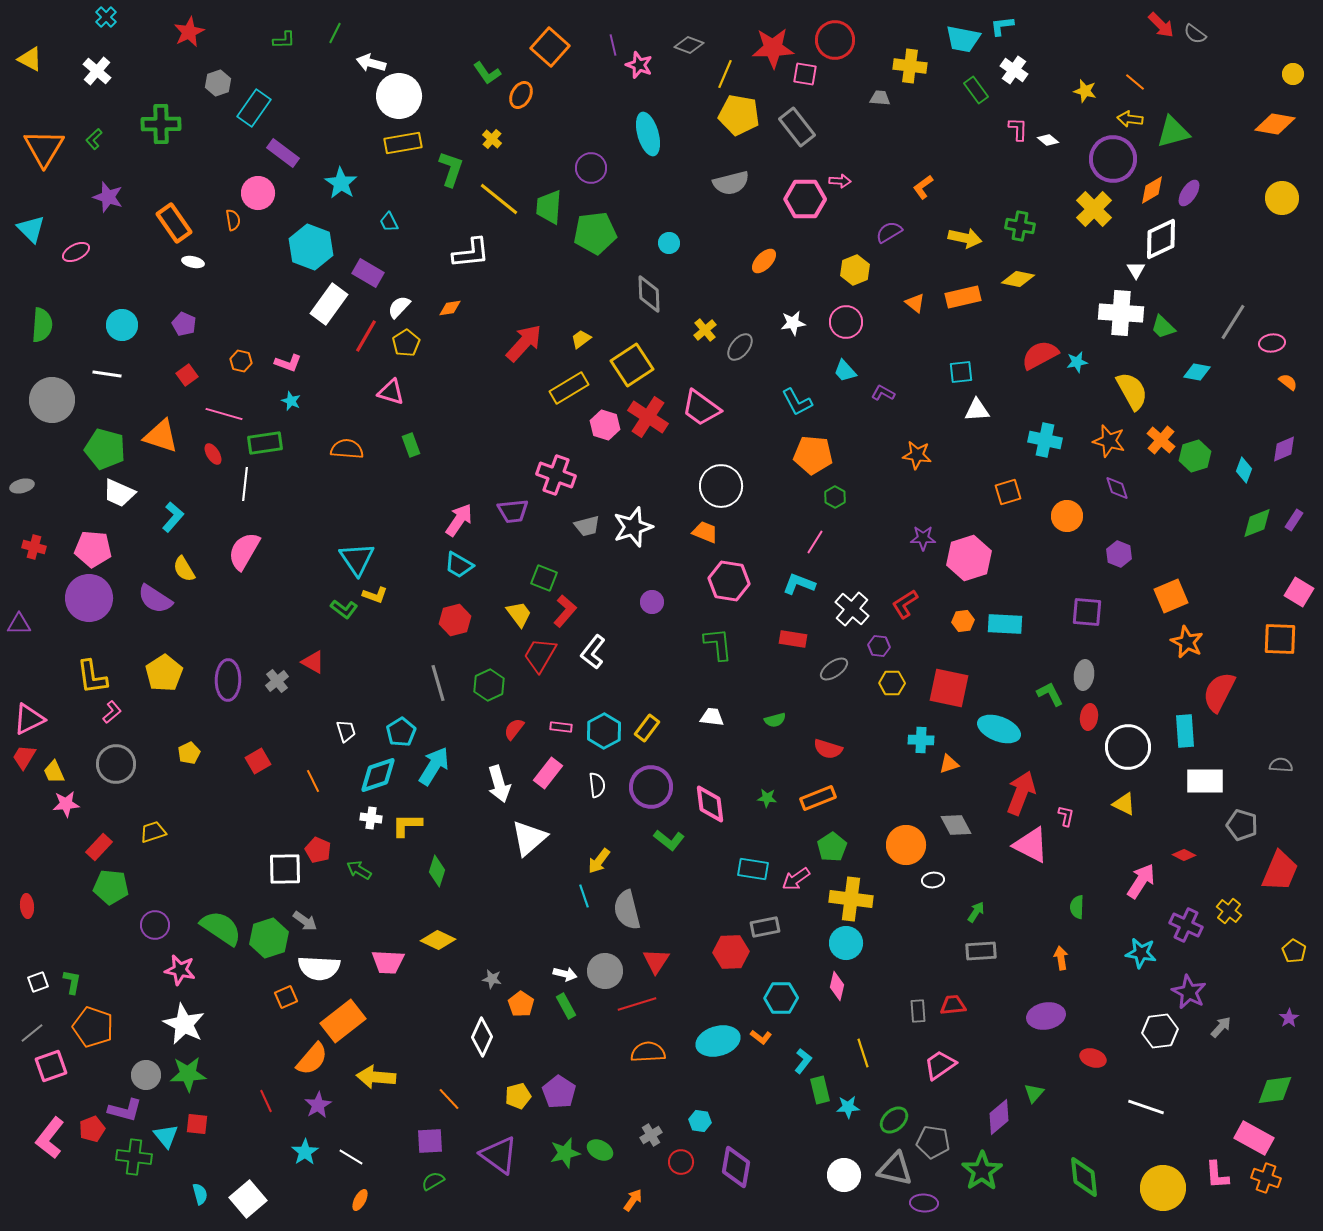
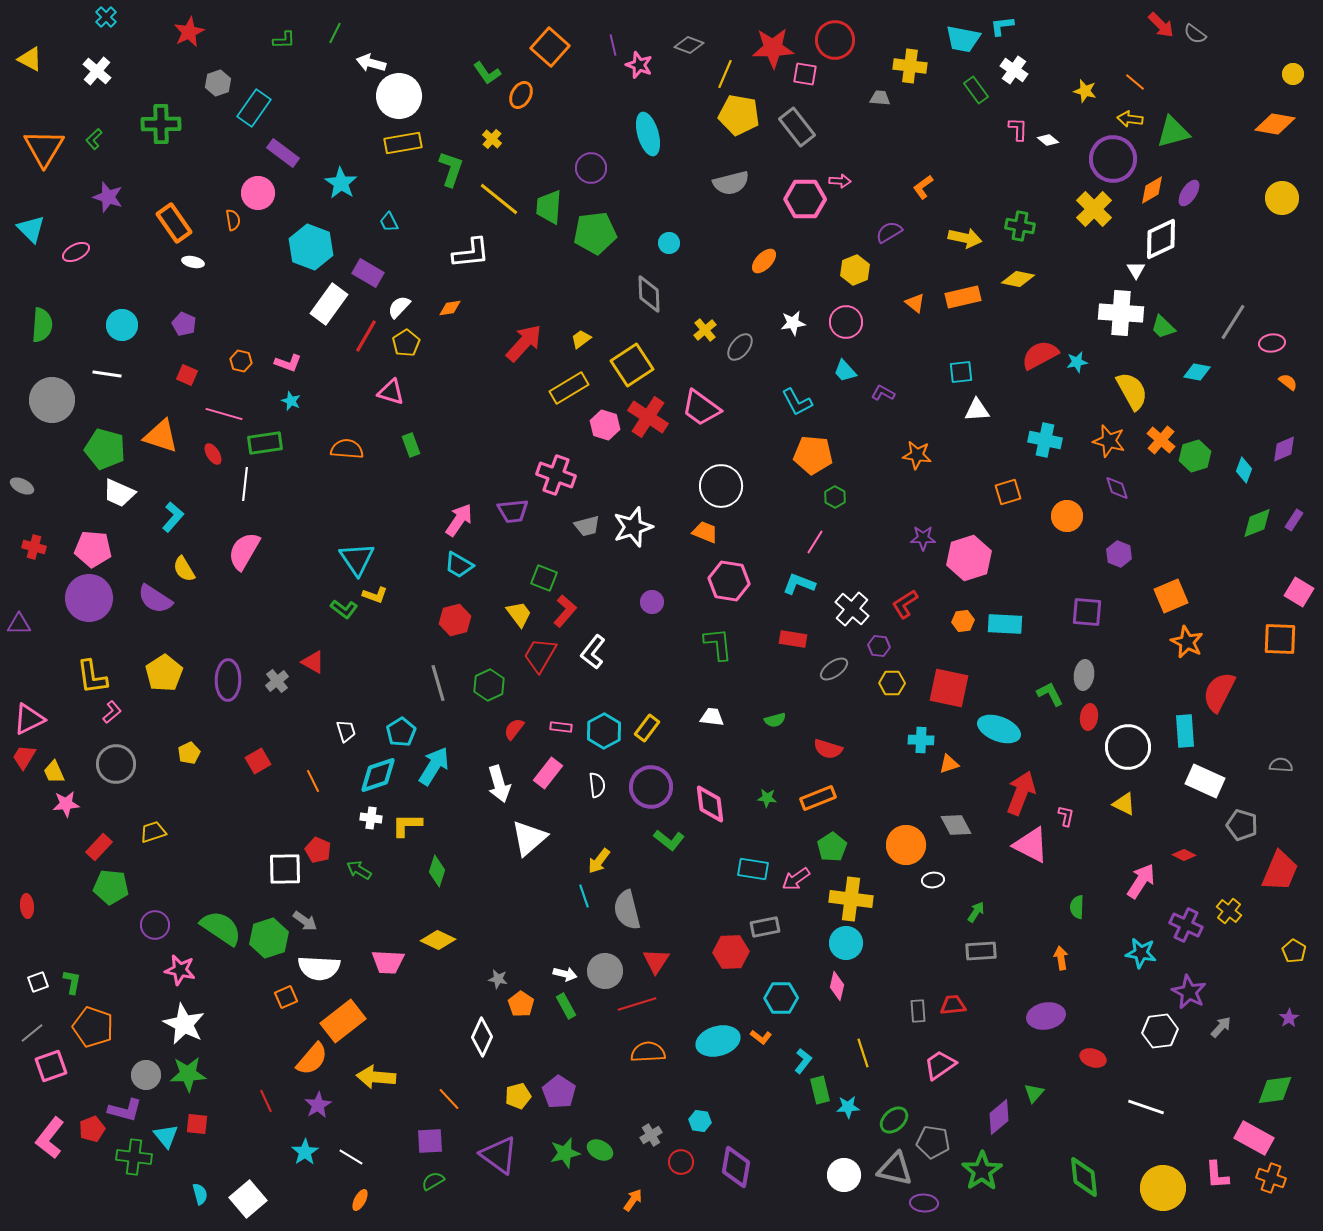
red square at (187, 375): rotated 30 degrees counterclockwise
gray ellipse at (22, 486): rotated 40 degrees clockwise
white rectangle at (1205, 781): rotated 24 degrees clockwise
gray star at (492, 979): moved 6 px right
orange cross at (1266, 1178): moved 5 px right
